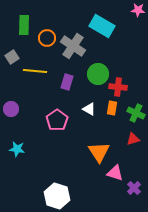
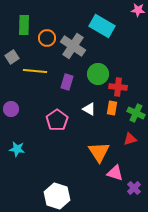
red triangle: moved 3 px left
